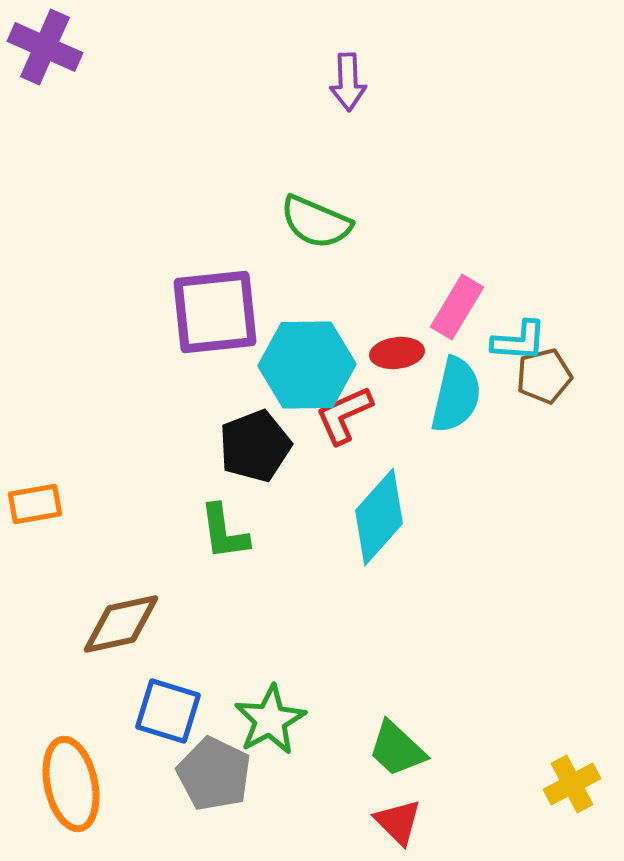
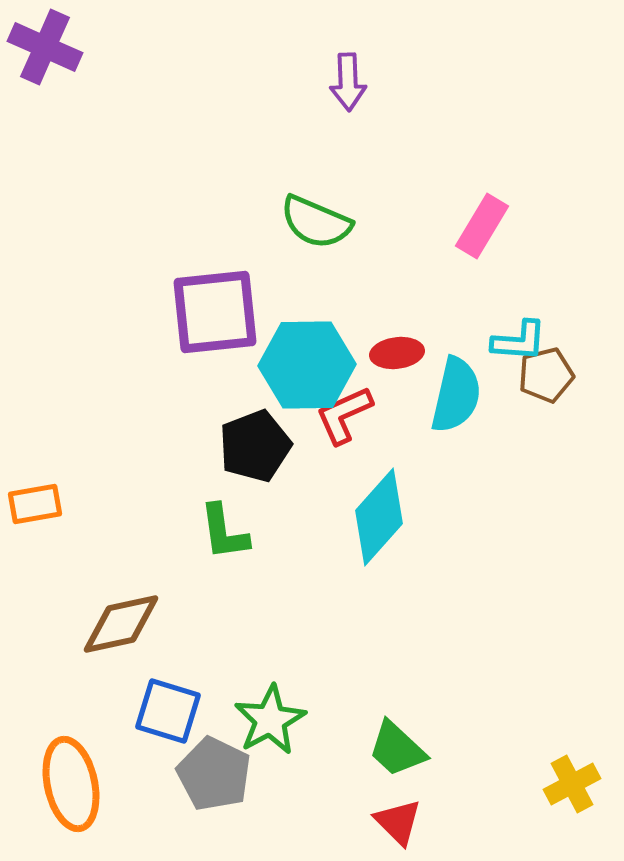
pink rectangle: moved 25 px right, 81 px up
brown pentagon: moved 2 px right, 1 px up
